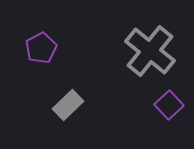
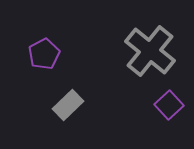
purple pentagon: moved 3 px right, 6 px down
